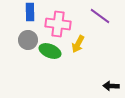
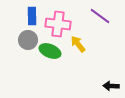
blue rectangle: moved 2 px right, 4 px down
yellow arrow: rotated 114 degrees clockwise
